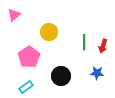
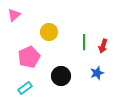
pink pentagon: rotated 10 degrees clockwise
blue star: rotated 24 degrees counterclockwise
cyan rectangle: moved 1 px left, 1 px down
